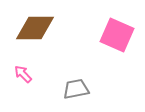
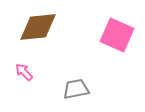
brown diamond: moved 3 px right, 1 px up; rotated 6 degrees counterclockwise
pink arrow: moved 1 px right, 2 px up
